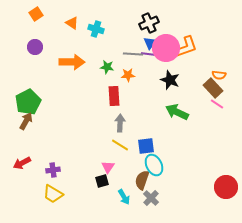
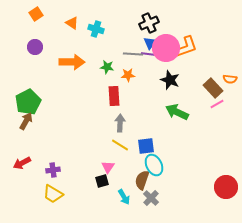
orange semicircle: moved 11 px right, 4 px down
pink line: rotated 64 degrees counterclockwise
